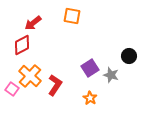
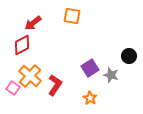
pink square: moved 1 px right, 1 px up
